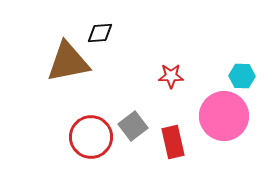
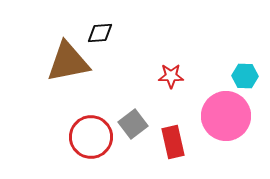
cyan hexagon: moved 3 px right
pink circle: moved 2 px right
gray square: moved 2 px up
